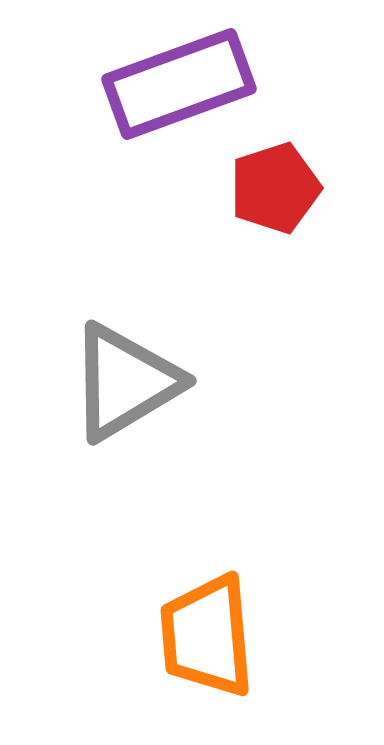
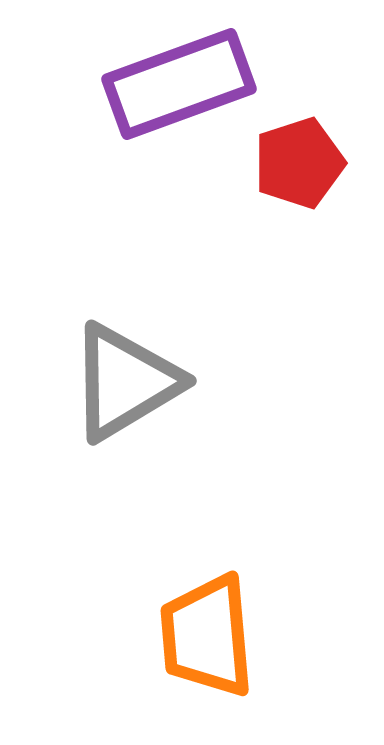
red pentagon: moved 24 px right, 25 px up
